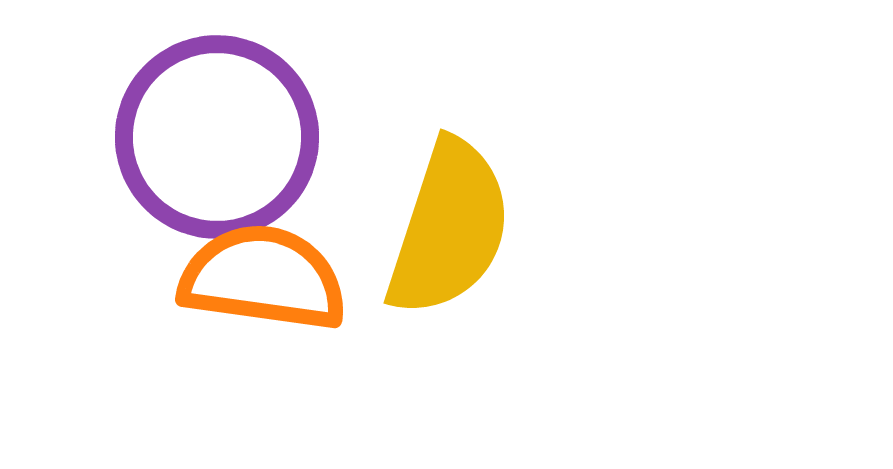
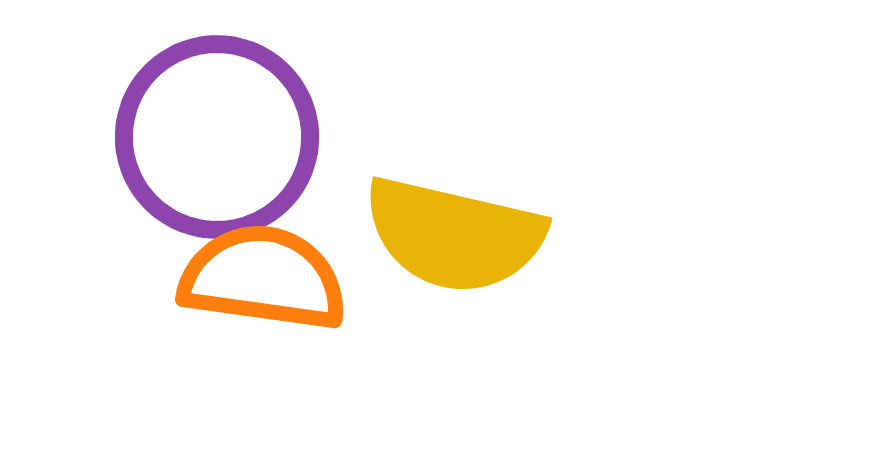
yellow semicircle: moved 5 px right, 7 px down; rotated 85 degrees clockwise
